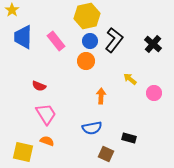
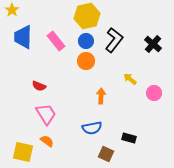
blue circle: moved 4 px left
orange semicircle: rotated 16 degrees clockwise
